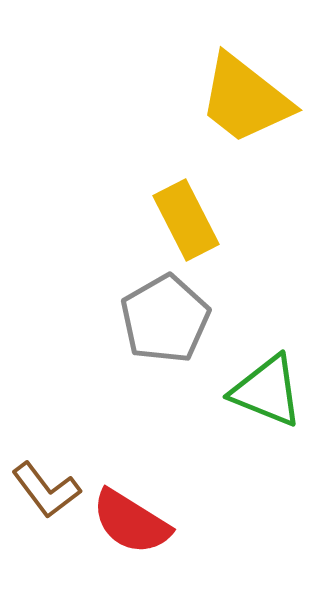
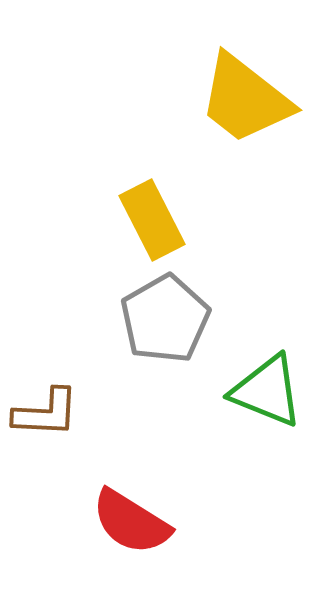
yellow rectangle: moved 34 px left
brown L-shape: moved 77 px up; rotated 50 degrees counterclockwise
